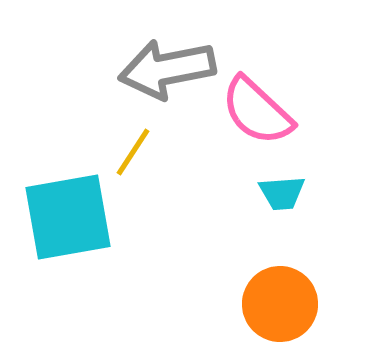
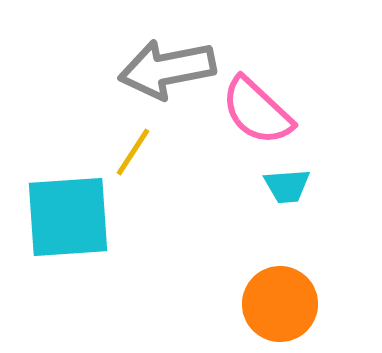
cyan trapezoid: moved 5 px right, 7 px up
cyan square: rotated 6 degrees clockwise
